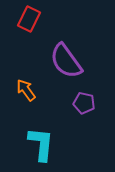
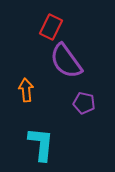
red rectangle: moved 22 px right, 8 px down
orange arrow: rotated 30 degrees clockwise
